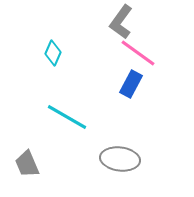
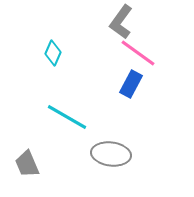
gray ellipse: moved 9 px left, 5 px up
